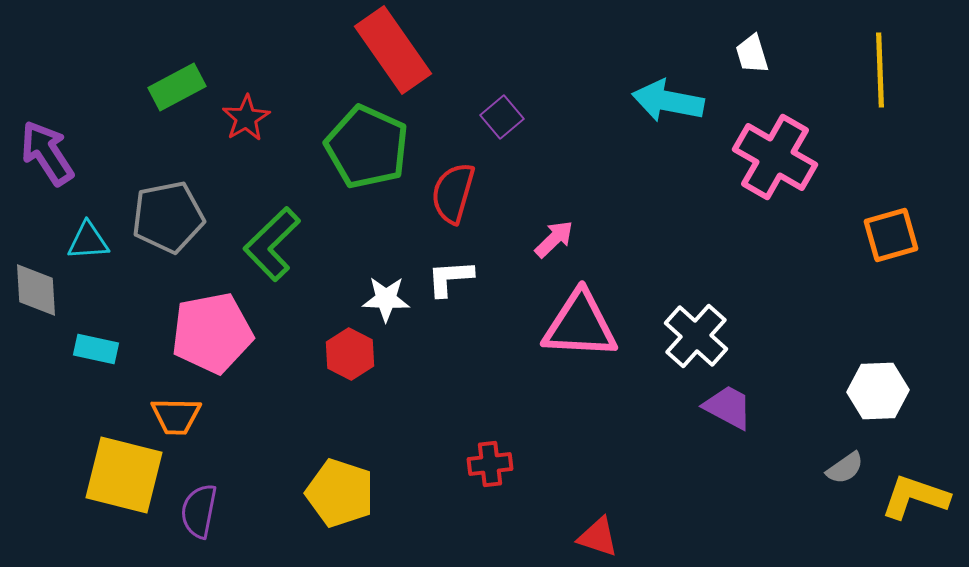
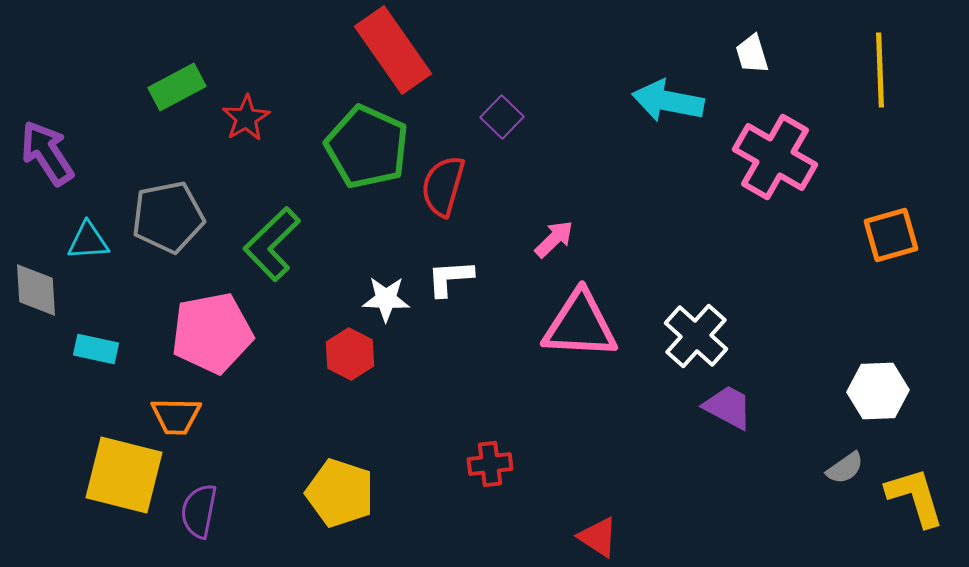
purple square: rotated 6 degrees counterclockwise
red semicircle: moved 10 px left, 7 px up
yellow L-shape: rotated 54 degrees clockwise
red triangle: rotated 15 degrees clockwise
